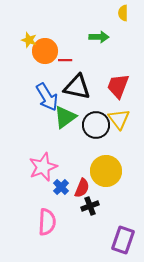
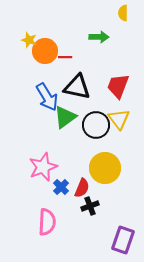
red line: moved 3 px up
yellow circle: moved 1 px left, 3 px up
